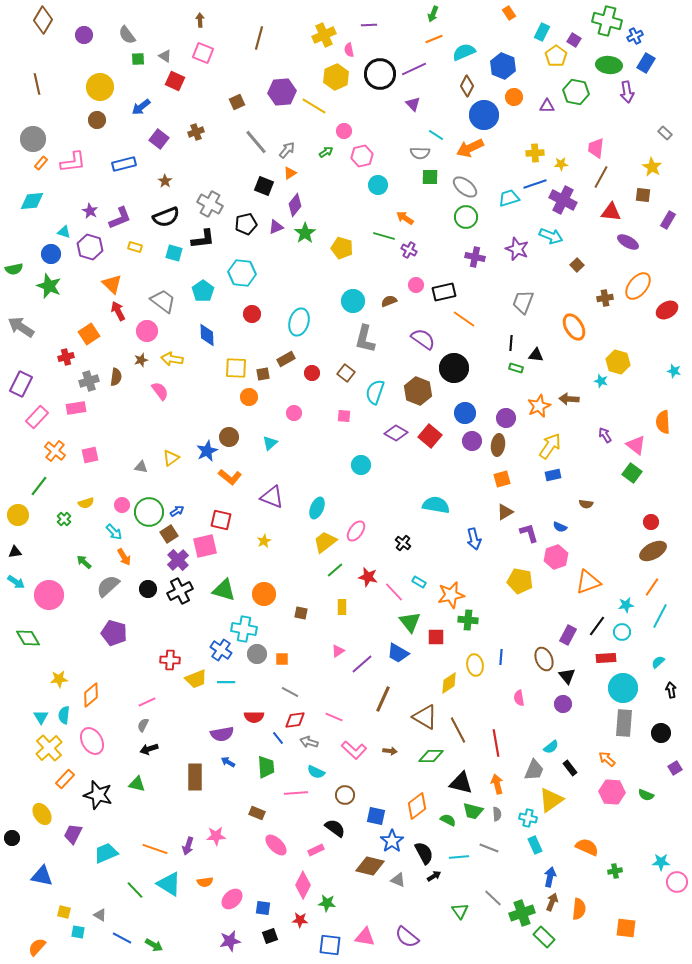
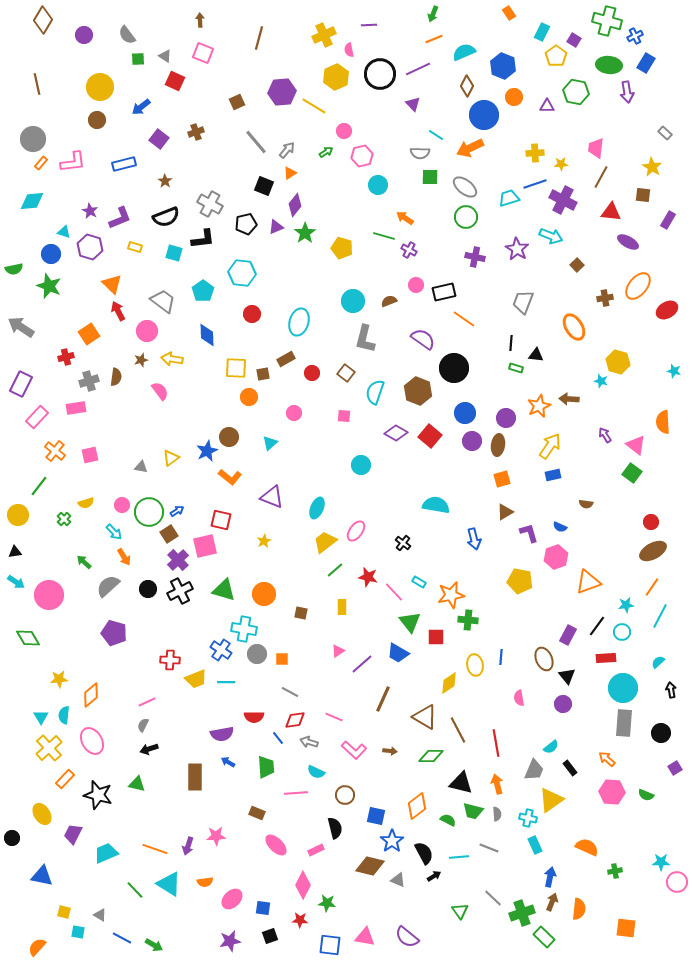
purple line at (414, 69): moved 4 px right
purple star at (517, 249): rotated 10 degrees clockwise
black semicircle at (335, 828): rotated 40 degrees clockwise
